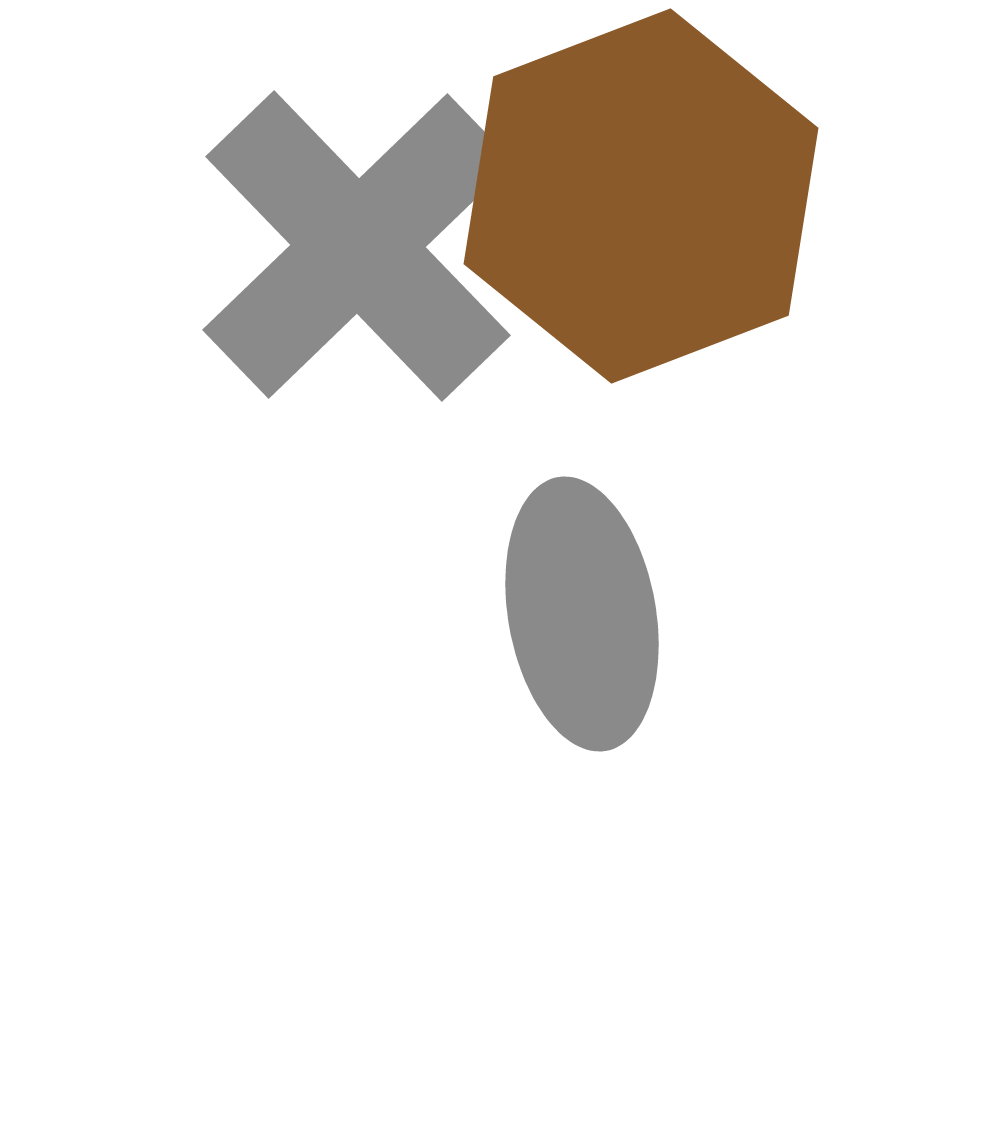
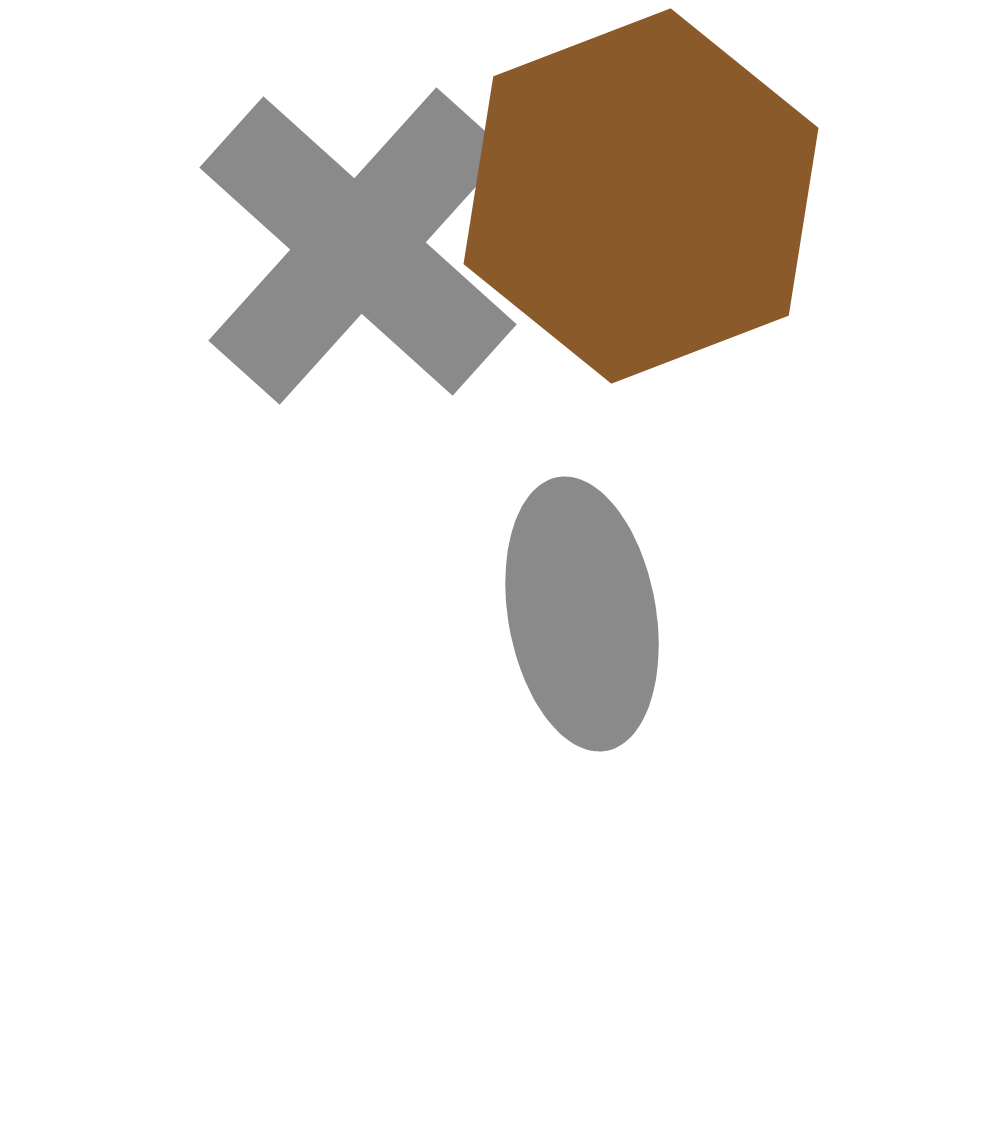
gray cross: rotated 4 degrees counterclockwise
